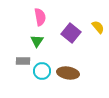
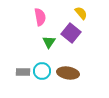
yellow semicircle: moved 17 px left, 14 px up
green triangle: moved 12 px right, 1 px down
gray rectangle: moved 11 px down
